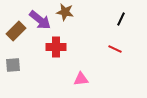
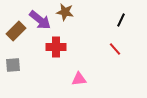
black line: moved 1 px down
red line: rotated 24 degrees clockwise
pink triangle: moved 2 px left
